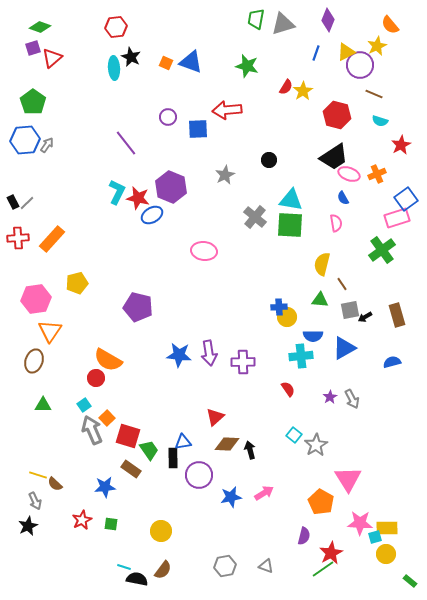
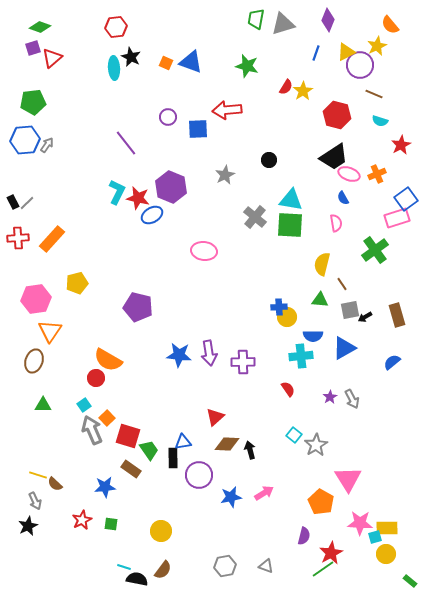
green pentagon at (33, 102): rotated 30 degrees clockwise
green cross at (382, 250): moved 7 px left
blue semicircle at (392, 362): rotated 24 degrees counterclockwise
